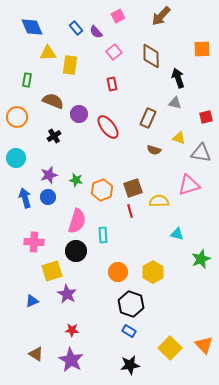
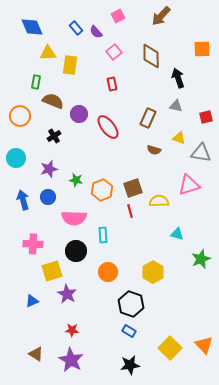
green rectangle at (27, 80): moved 9 px right, 2 px down
gray triangle at (175, 103): moved 1 px right, 3 px down
orange circle at (17, 117): moved 3 px right, 1 px up
purple star at (49, 175): moved 6 px up
blue arrow at (25, 198): moved 2 px left, 2 px down
pink semicircle at (77, 221): moved 3 px left, 3 px up; rotated 75 degrees clockwise
pink cross at (34, 242): moved 1 px left, 2 px down
orange circle at (118, 272): moved 10 px left
